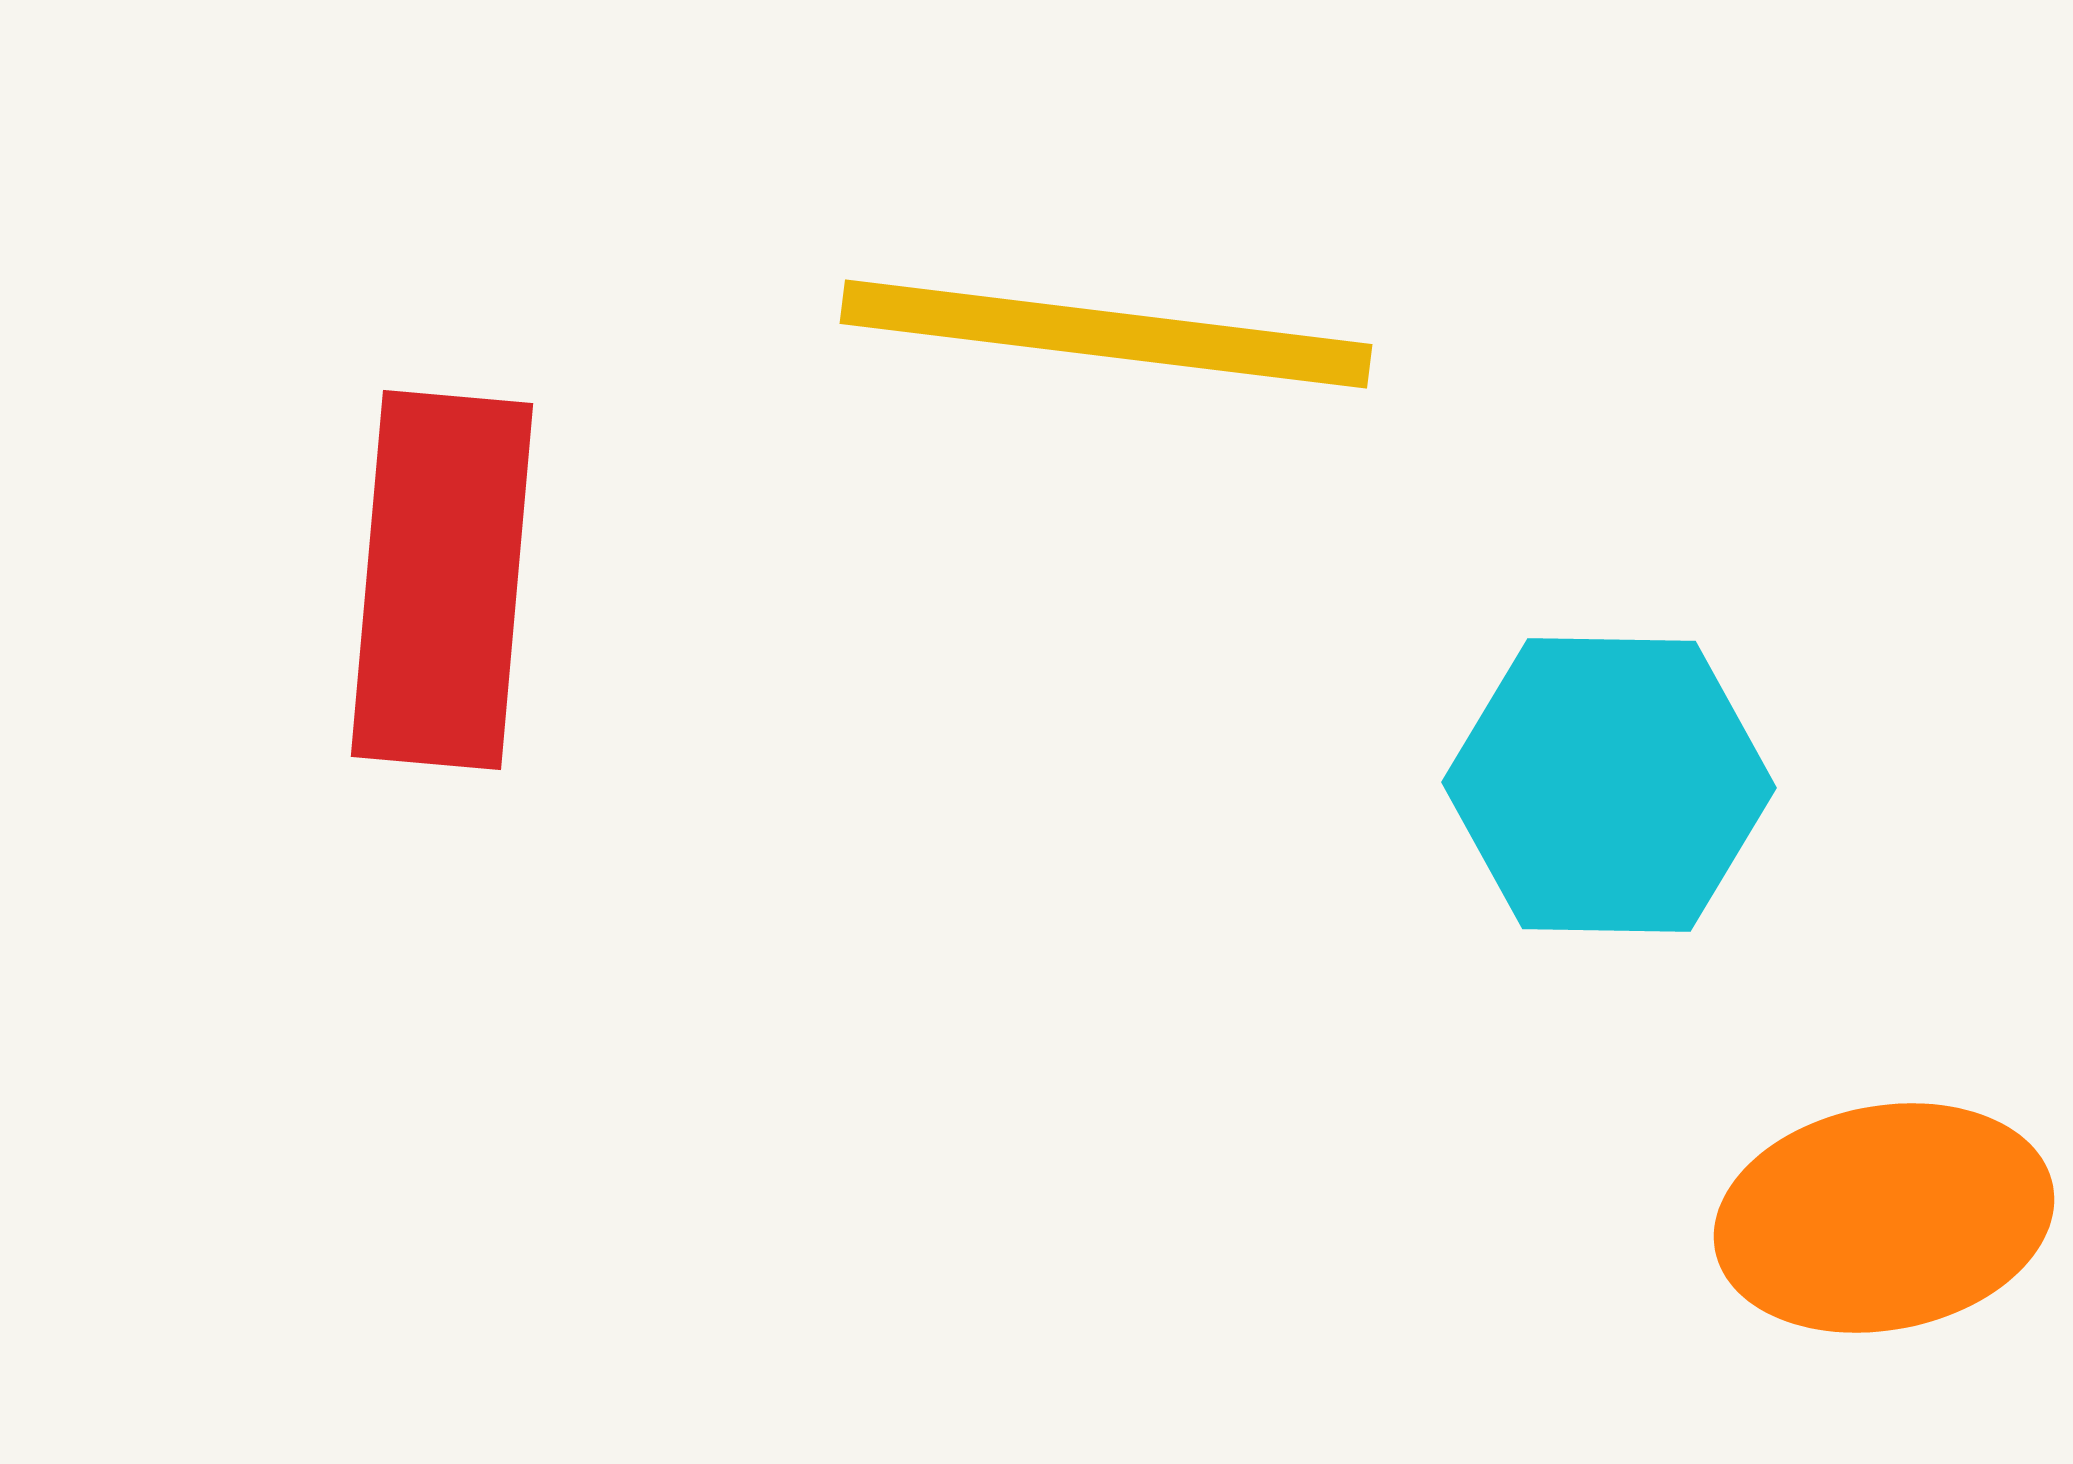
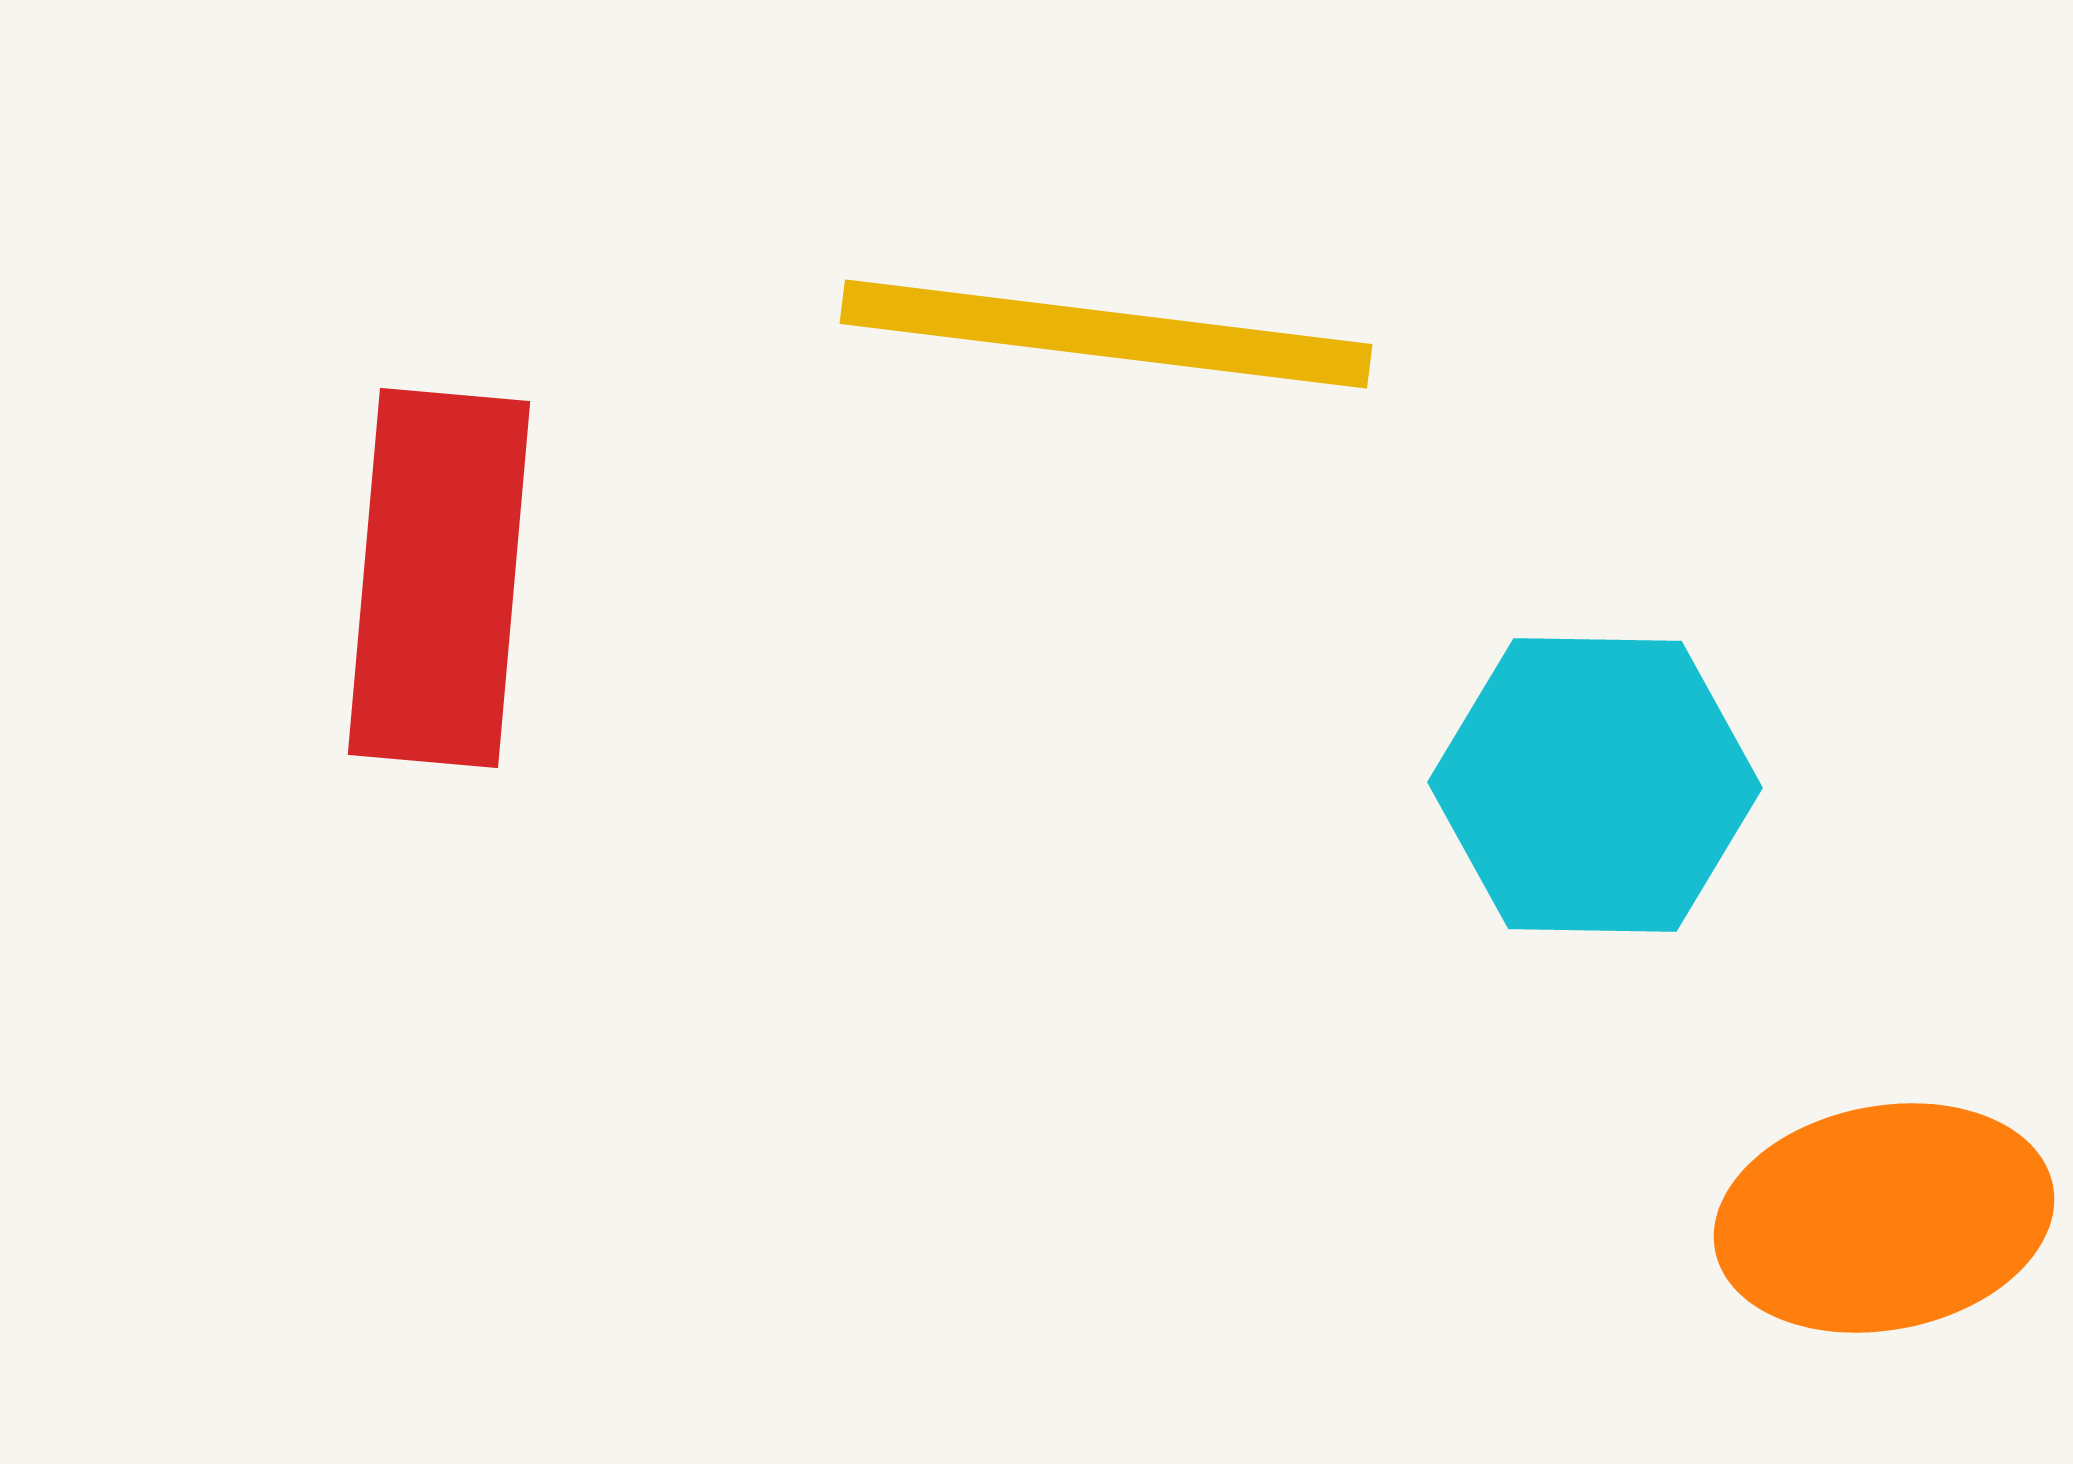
red rectangle: moved 3 px left, 2 px up
cyan hexagon: moved 14 px left
